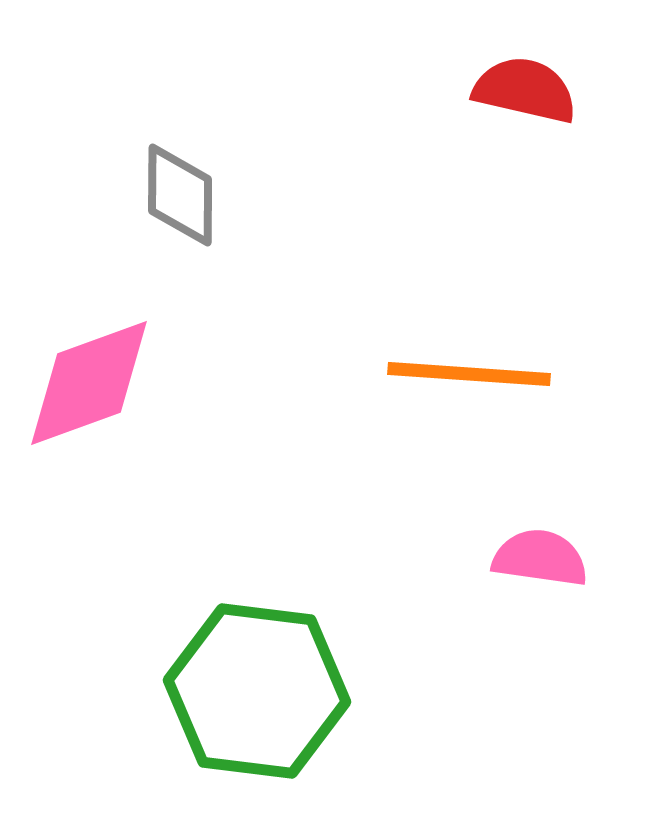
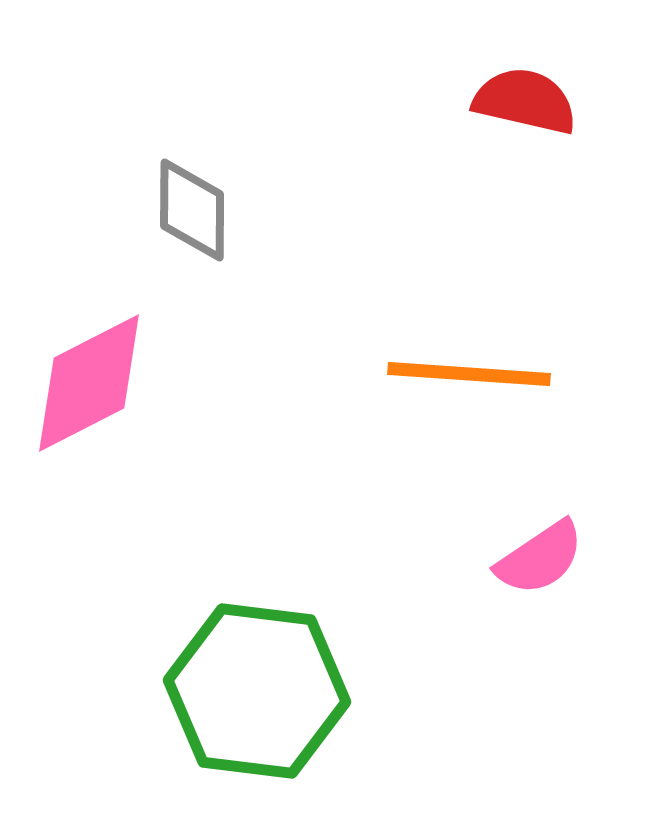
red semicircle: moved 11 px down
gray diamond: moved 12 px right, 15 px down
pink diamond: rotated 7 degrees counterclockwise
pink semicircle: rotated 138 degrees clockwise
